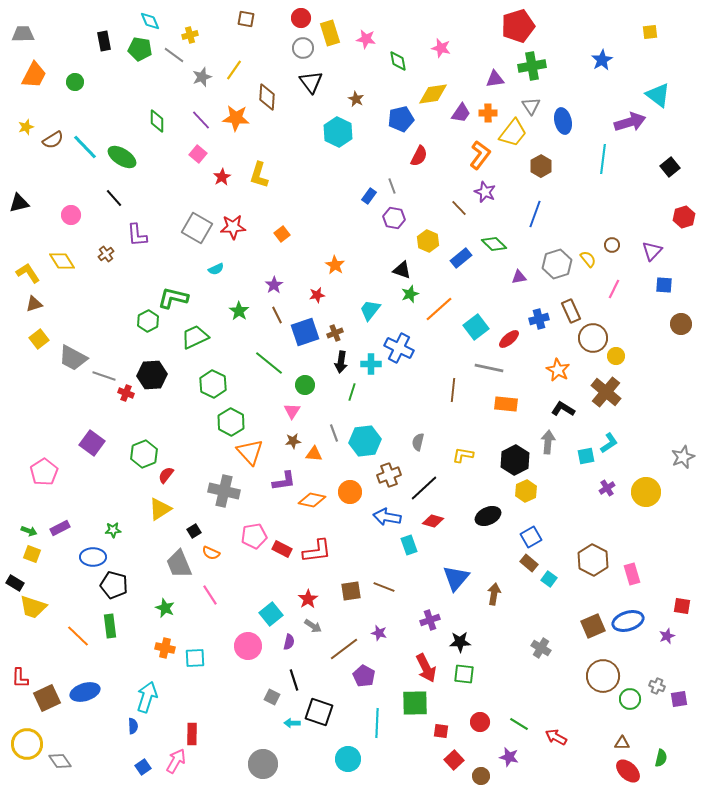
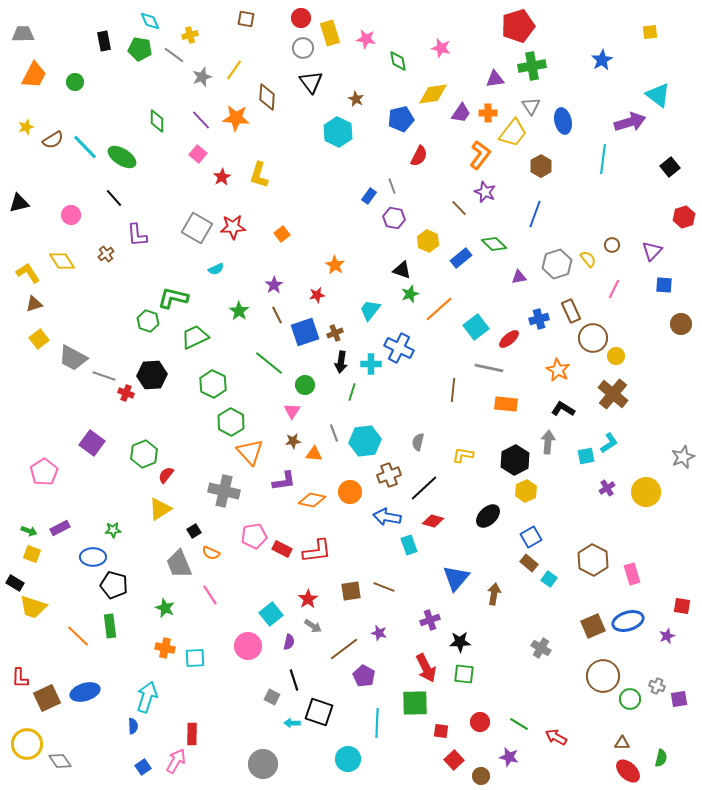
green hexagon at (148, 321): rotated 15 degrees counterclockwise
brown cross at (606, 392): moved 7 px right, 2 px down
black ellipse at (488, 516): rotated 20 degrees counterclockwise
